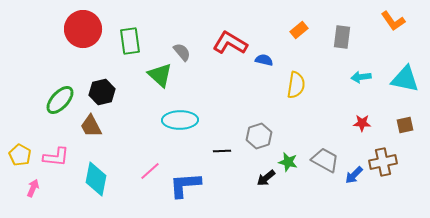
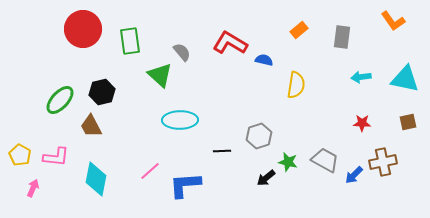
brown square: moved 3 px right, 3 px up
